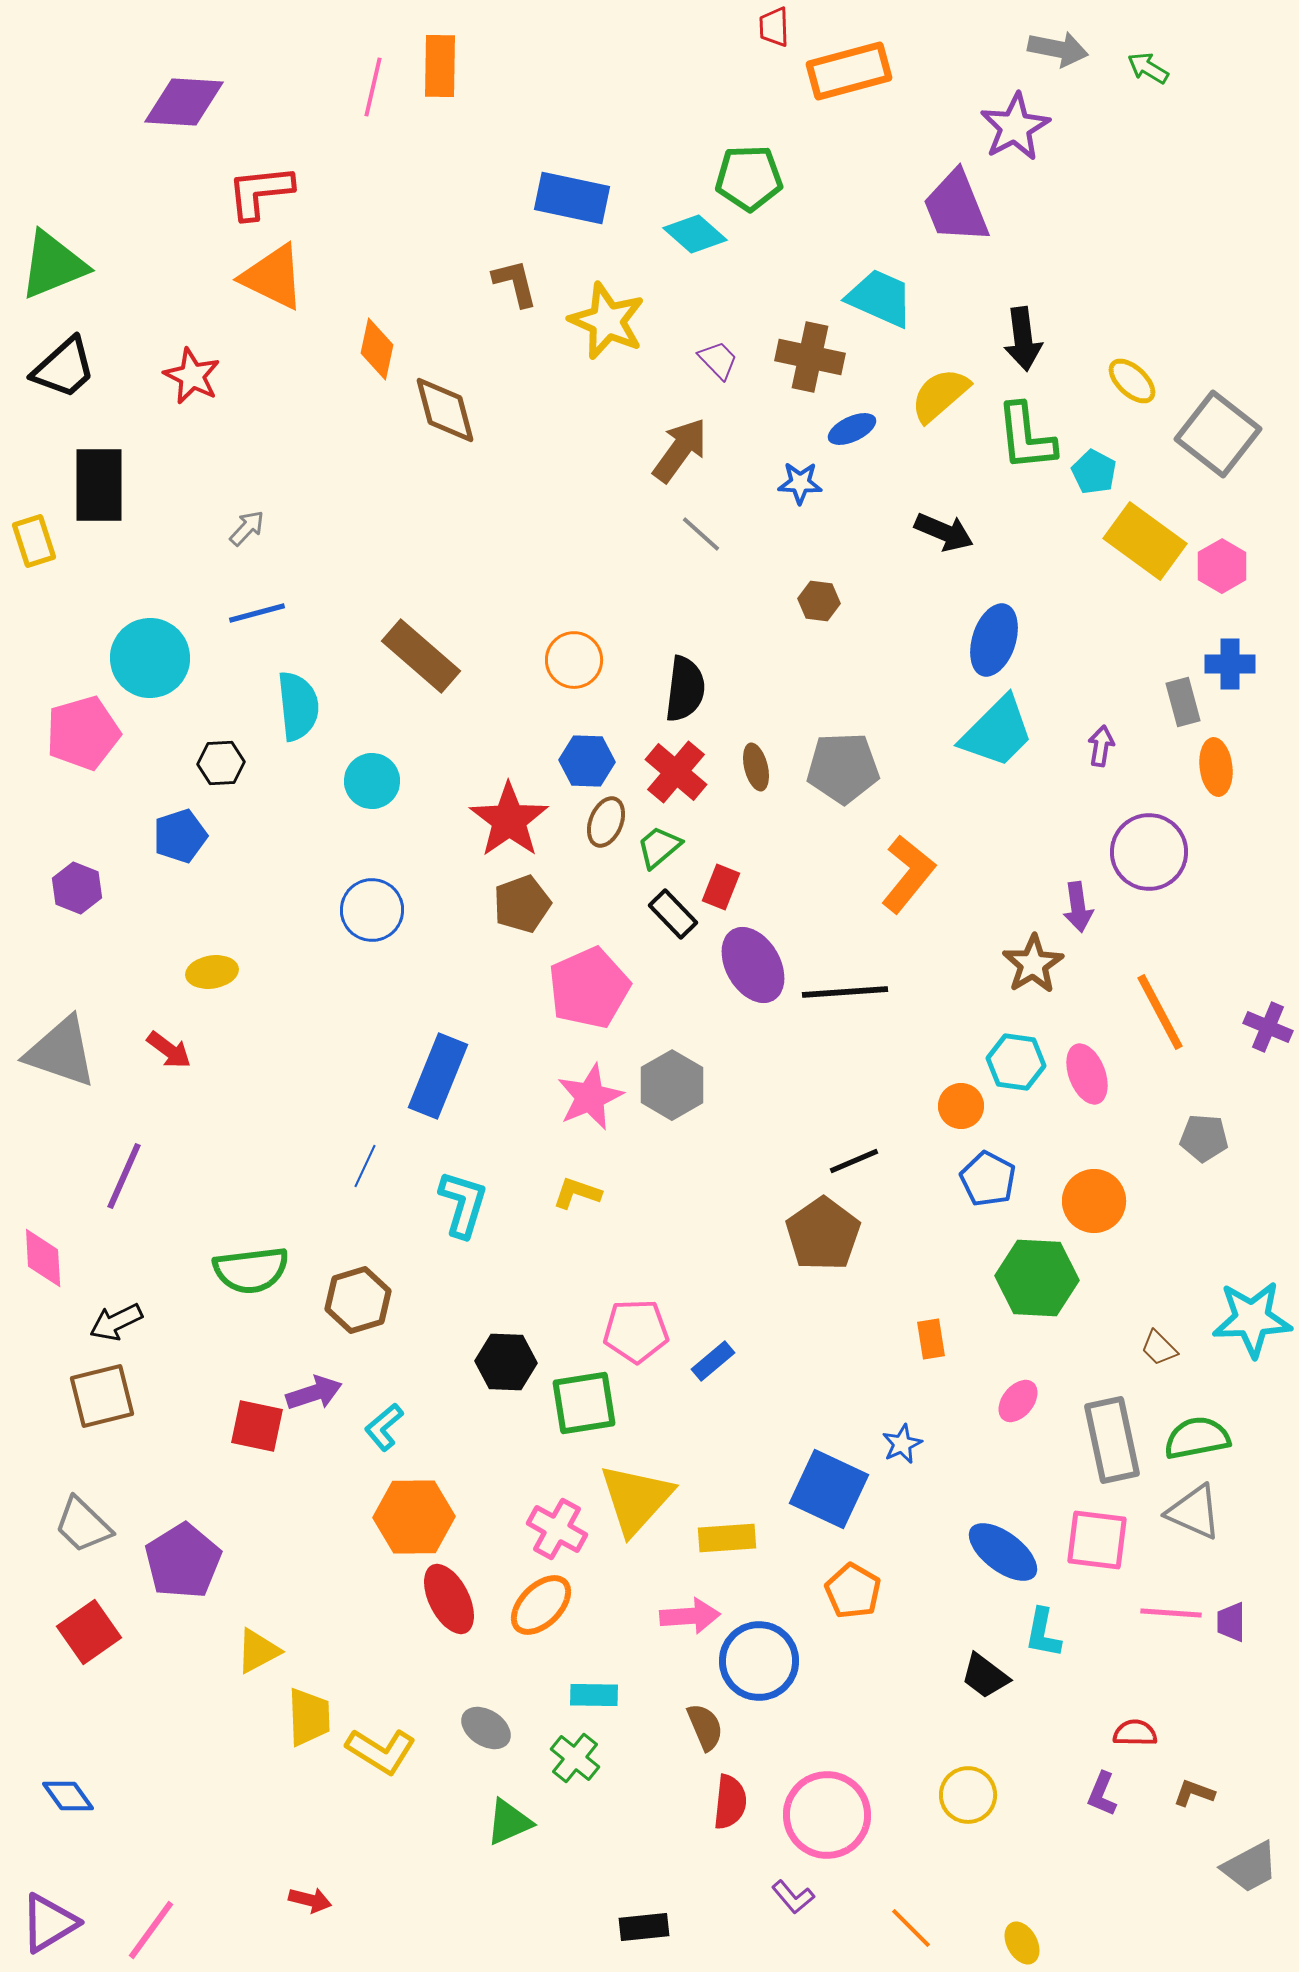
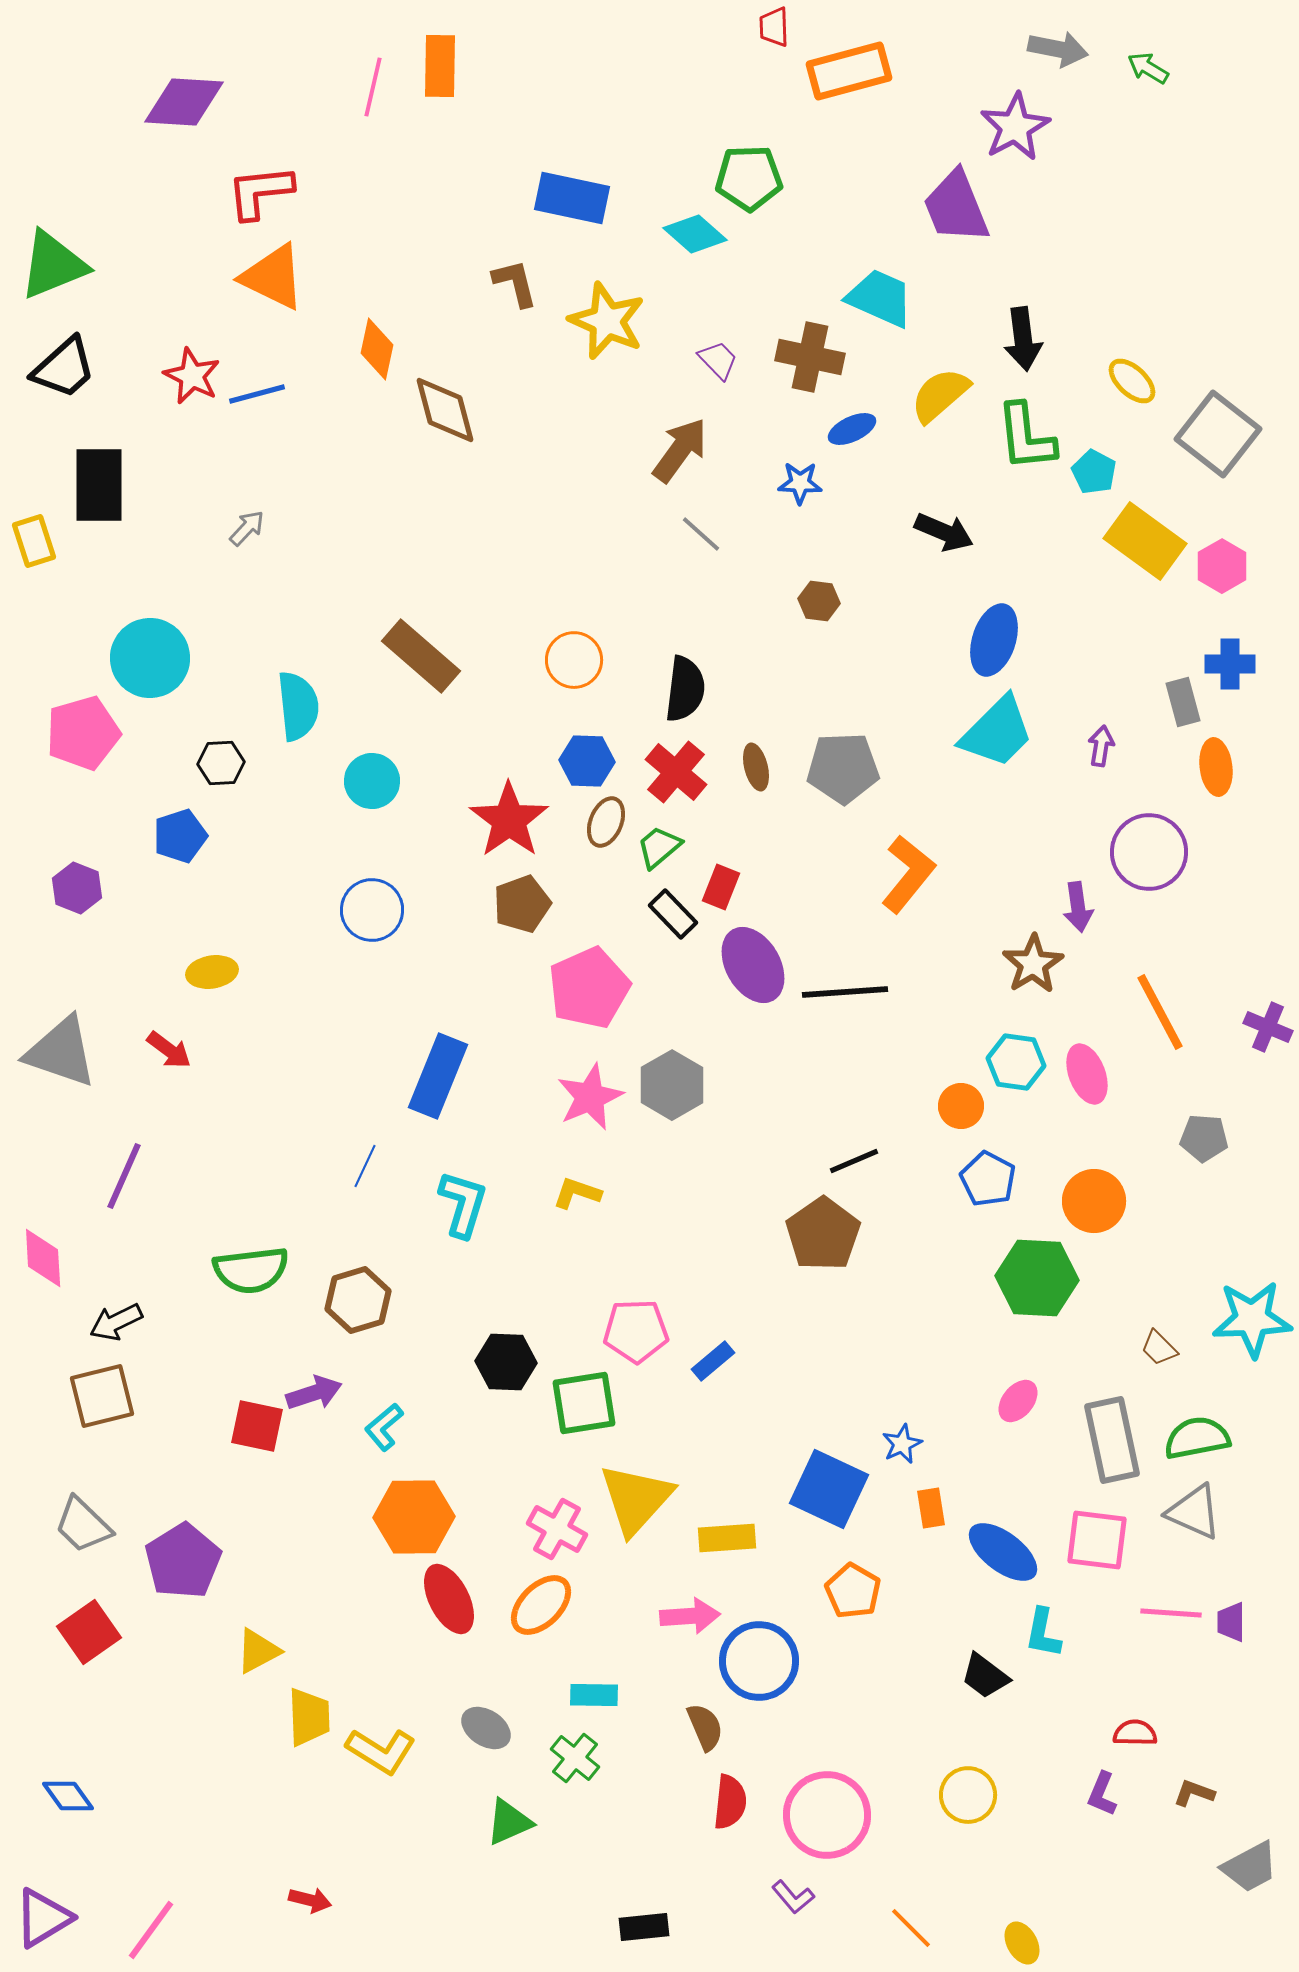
blue line at (257, 613): moved 219 px up
orange rectangle at (931, 1339): moved 169 px down
purple triangle at (49, 1923): moved 6 px left, 5 px up
